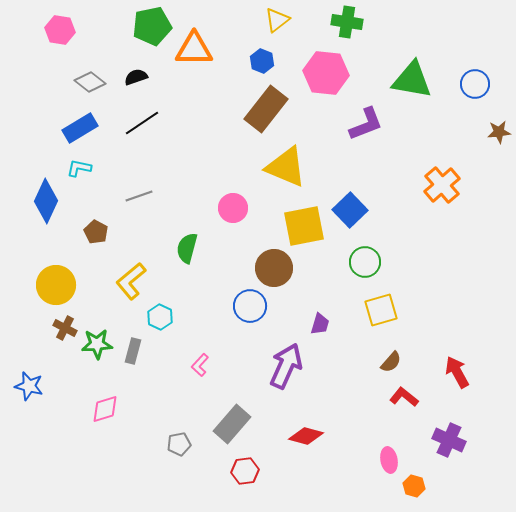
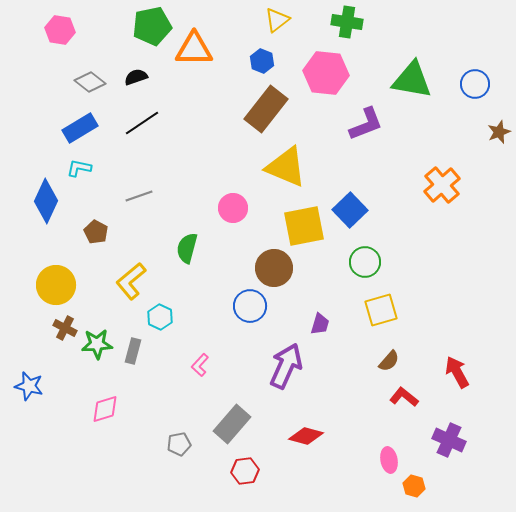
brown star at (499, 132): rotated 15 degrees counterclockwise
brown semicircle at (391, 362): moved 2 px left, 1 px up
